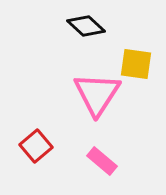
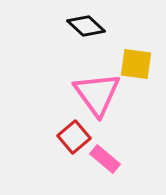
pink triangle: rotated 9 degrees counterclockwise
red square: moved 38 px right, 9 px up
pink rectangle: moved 3 px right, 2 px up
